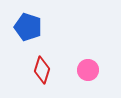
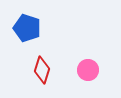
blue pentagon: moved 1 px left, 1 px down
